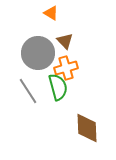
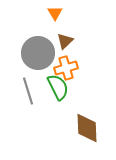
orange triangle: moved 4 px right; rotated 28 degrees clockwise
brown triangle: rotated 30 degrees clockwise
green semicircle: rotated 12 degrees counterclockwise
gray line: rotated 16 degrees clockwise
